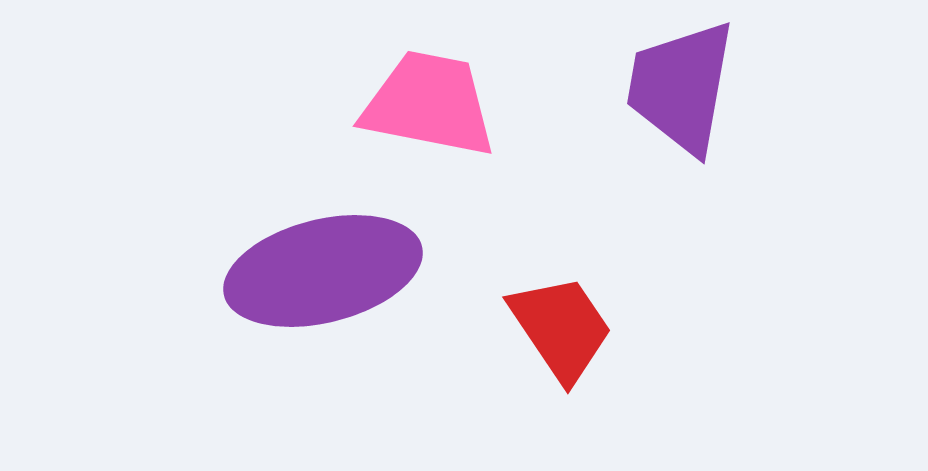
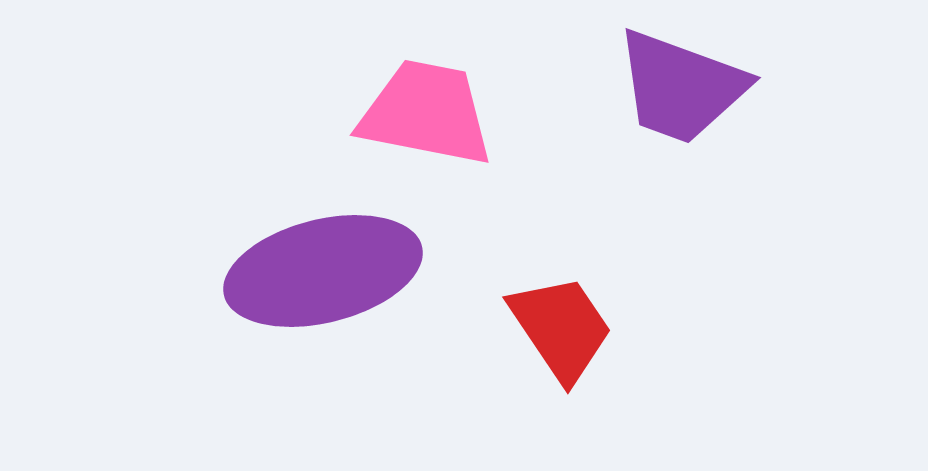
purple trapezoid: rotated 80 degrees counterclockwise
pink trapezoid: moved 3 px left, 9 px down
